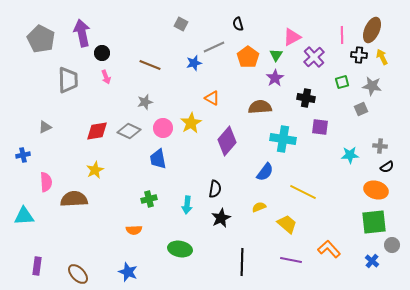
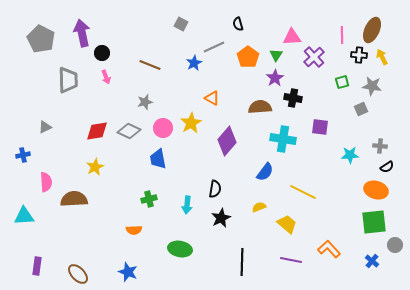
pink triangle at (292, 37): rotated 24 degrees clockwise
blue star at (194, 63): rotated 14 degrees counterclockwise
black cross at (306, 98): moved 13 px left
yellow star at (95, 170): moved 3 px up
gray circle at (392, 245): moved 3 px right
